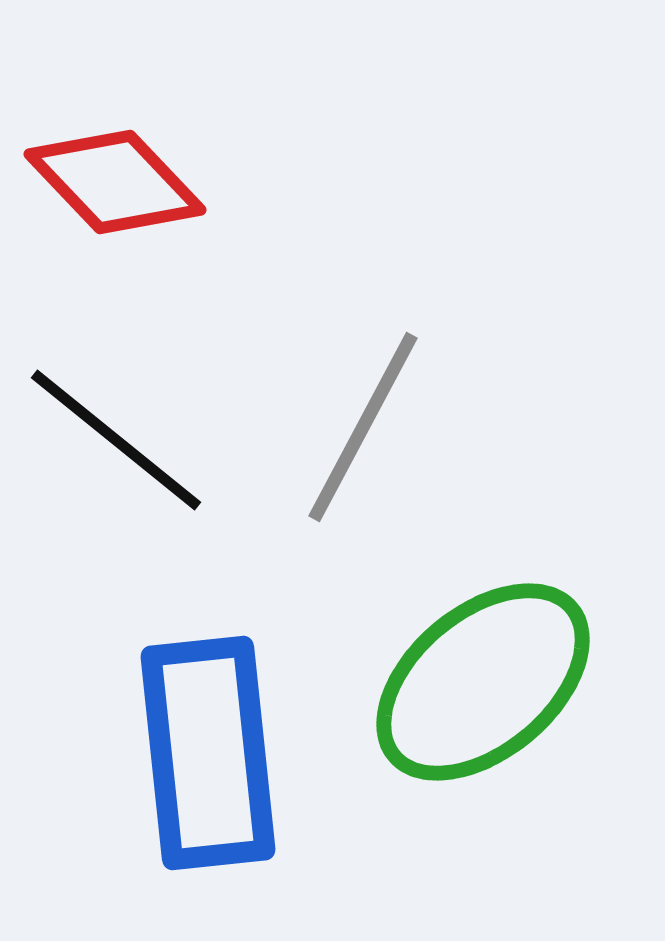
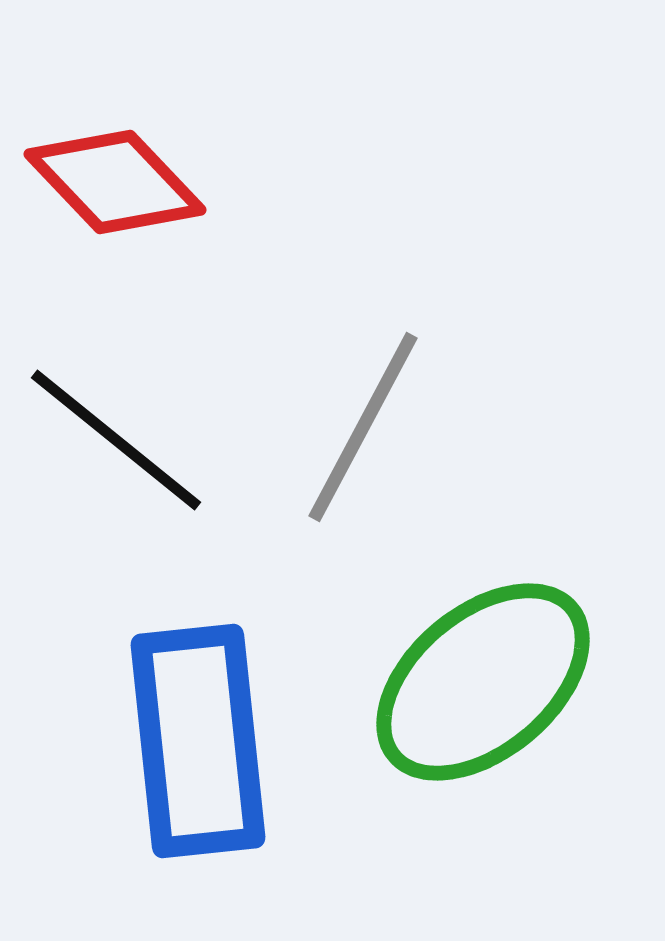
blue rectangle: moved 10 px left, 12 px up
